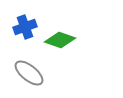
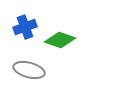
gray ellipse: moved 3 px up; rotated 24 degrees counterclockwise
